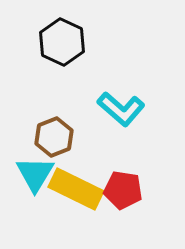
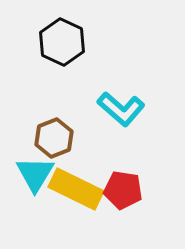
brown hexagon: moved 1 px down
